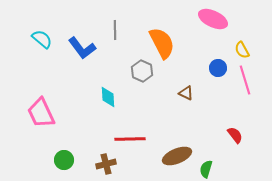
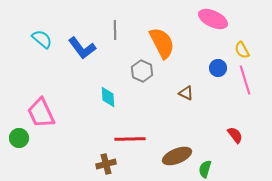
green circle: moved 45 px left, 22 px up
green semicircle: moved 1 px left
